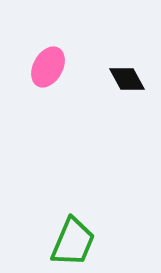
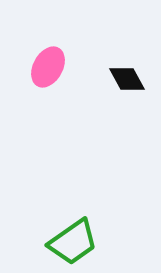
green trapezoid: rotated 32 degrees clockwise
